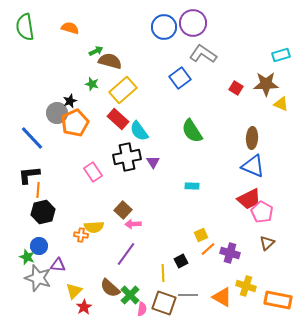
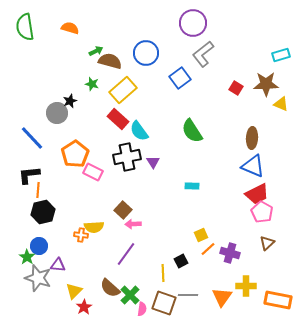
blue circle at (164, 27): moved 18 px left, 26 px down
gray L-shape at (203, 54): rotated 72 degrees counterclockwise
orange pentagon at (75, 123): moved 31 px down; rotated 8 degrees counterclockwise
pink rectangle at (93, 172): rotated 30 degrees counterclockwise
red trapezoid at (249, 199): moved 8 px right, 5 px up
green star at (27, 257): rotated 14 degrees clockwise
yellow cross at (246, 286): rotated 18 degrees counterclockwise
orange triangle at (222, 297): rotated 35 degrees clockwise
